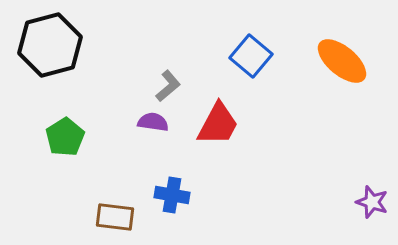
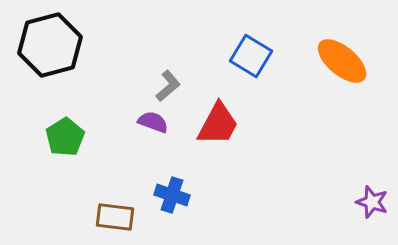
blue square: rotated 9 degrees counterclockwise
purple semicircle: rotated 12 degrees clockwise
blue cross: rotated 8 degrees clockwise
